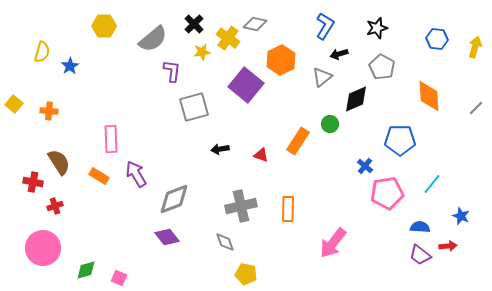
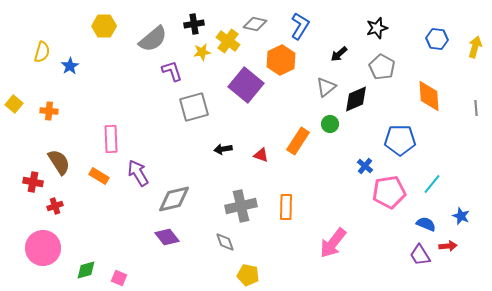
black cross at (194, 24): rotated 36 degrees clockwise
blue L-shape at (325, 26): moved 25 px left
yellow cross at (228, 38): moved 3 px down
black arrow at (339, 54): rotated 24 degrees counterclockwise
purple L-shape at (172, 71): rotated 25 degrees counterclockwise
gray triangle at (322, 77): moved 4 px right, 10 px down
gray line at (476, 108): rotated 49 degrees counterclockwise
black arrow at (220, 149): moved 3 px right
purple arrow at (136, 174): moved 2 px right, 1 px up
pink pentagon at (387, 193): moved 2 px right, 1 px up
gray diamond at (174, 199): rotated 8 degrees clockwise
orange rectangle at (288, 209): moved 2 px left, 2 px up
blue semicircle at (420, 227): moved 6 px right, 3 px up; rotated 18 degrees clockwise
purple trapezoid at (420, 255): rotated 20 degrees clockwise
yellow pentagon at (246, 274): moved 2 px right, 1 px down
